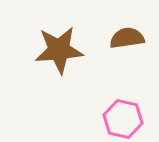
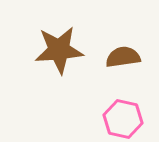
brown semicircle: moved 4 px left, 19 px down
